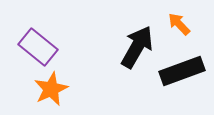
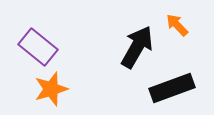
orange arrow: moved 2 px left, 1 px down
black rectangle: moved 10 px left, 17 px down
orange star: rotated 8 degrees clockwise
